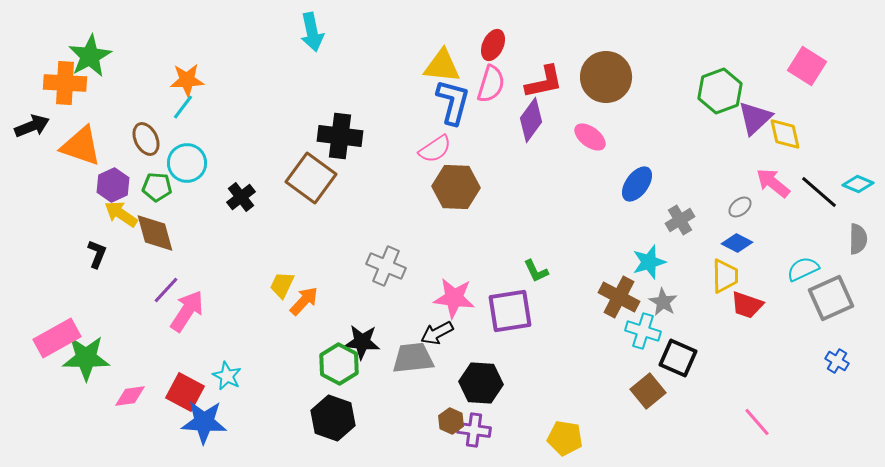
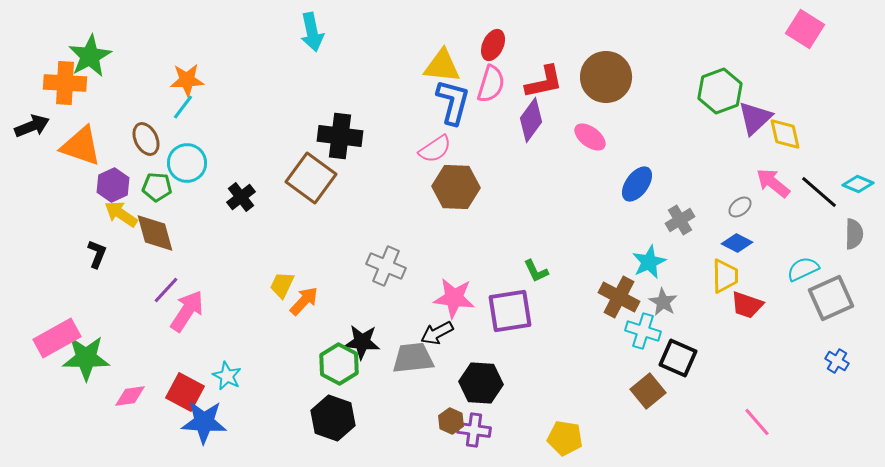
pink square at (807, 66): moved 2 px left, 37 px up
gray semicircle at (858, 239): moved 4 px left, 5 px up
cyan star at (649, 262): rotated 8 degrees counterclockwise
